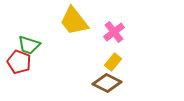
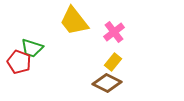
green trapezoid: moved 3 px right, 3 px down
